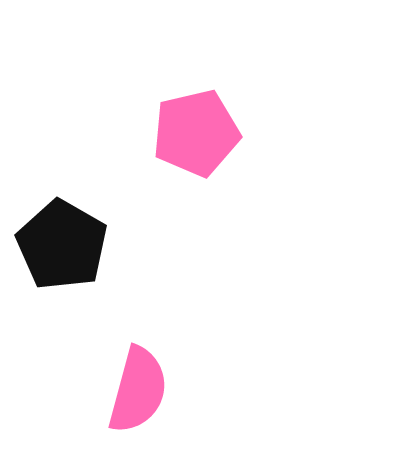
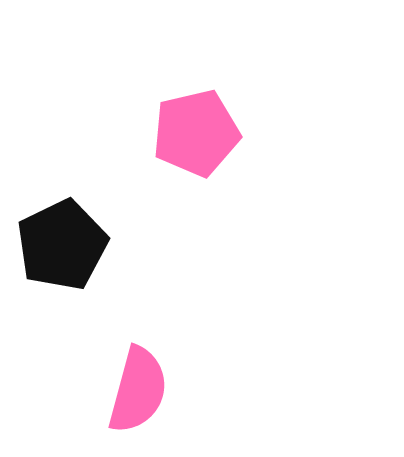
black pentagon: rotated 16 degrees clockwise
